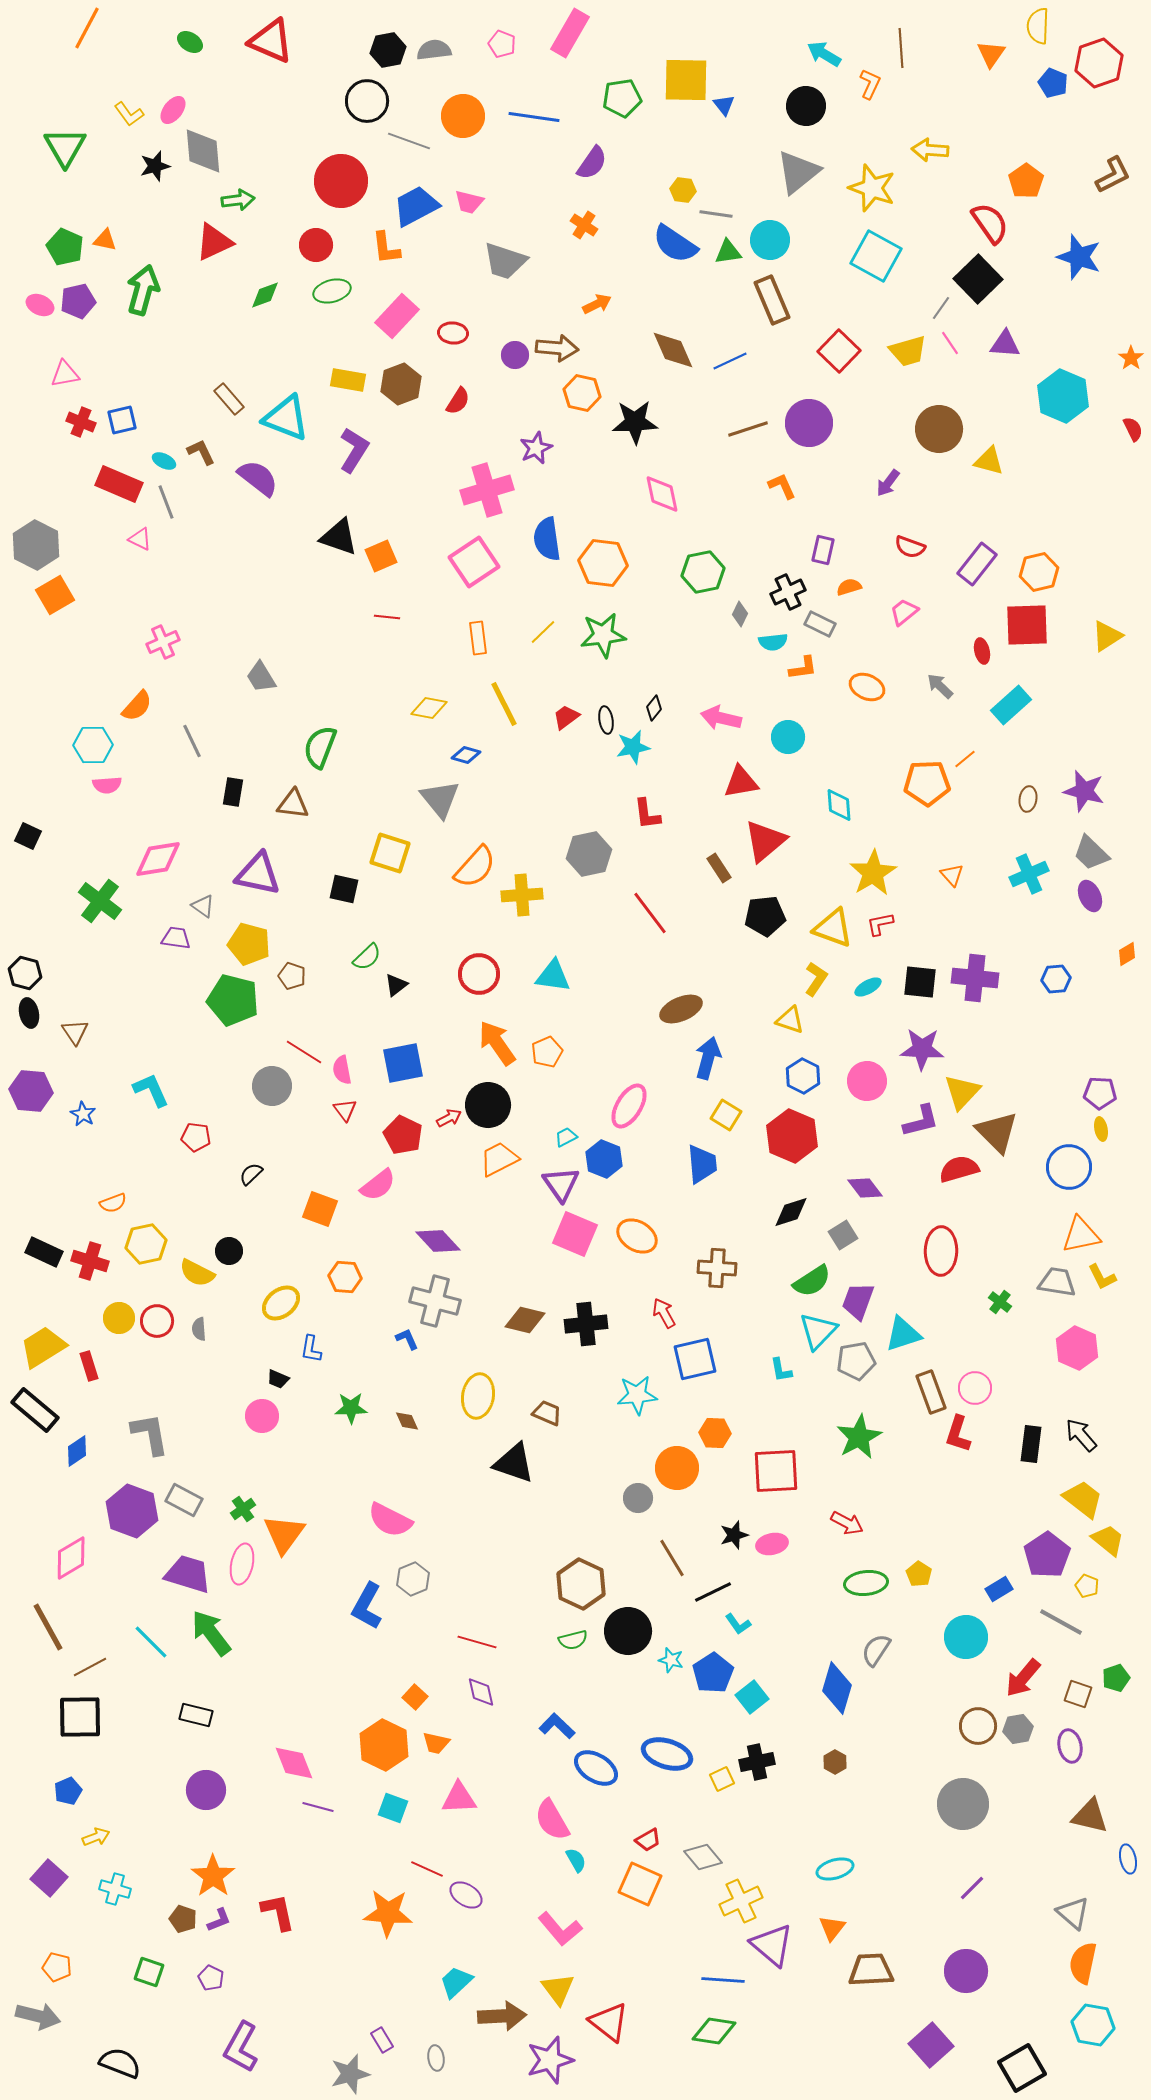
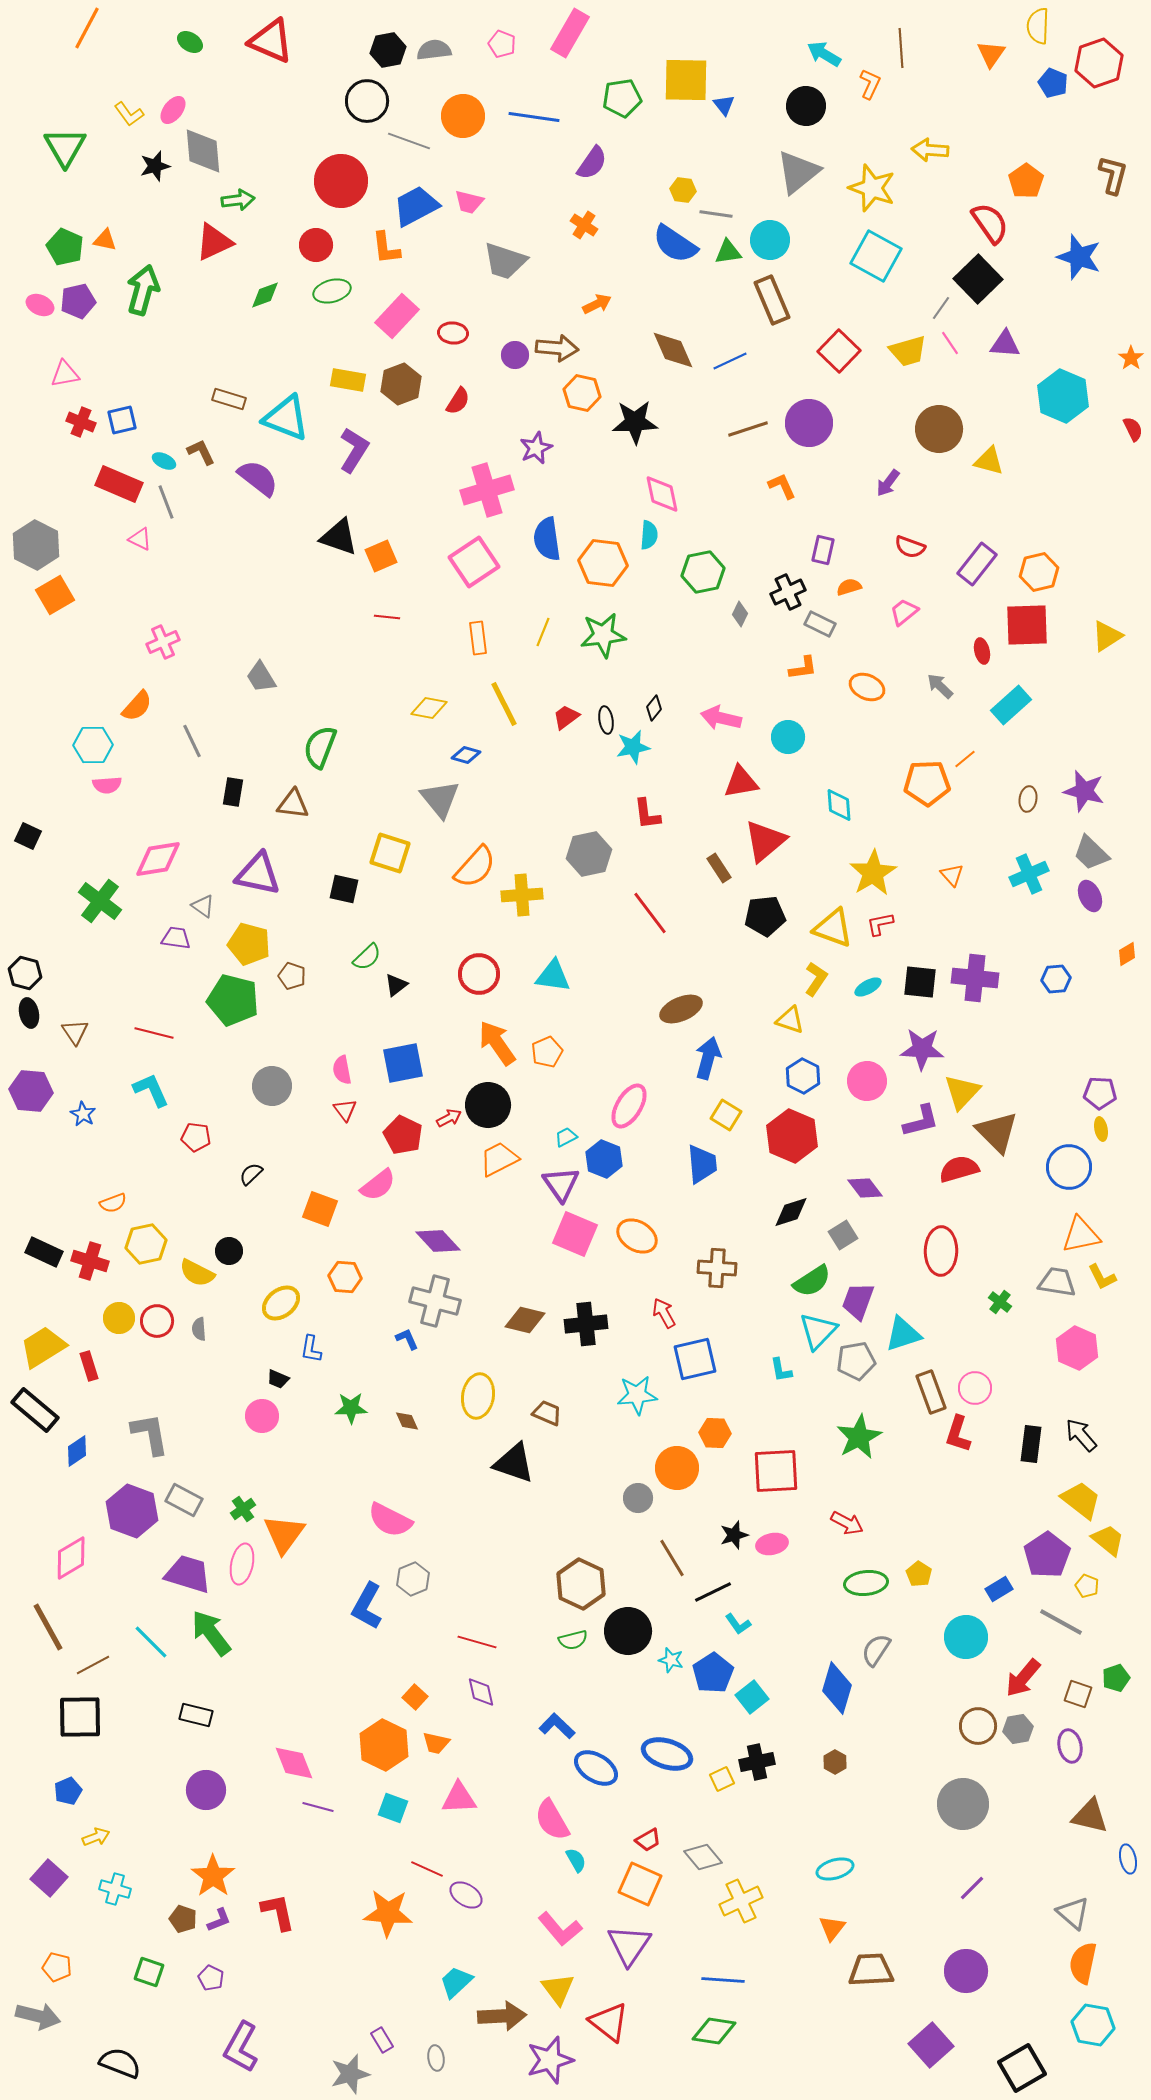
brown L-shape at (1113, 175): rotated 48 degrees counterclockwise
brown rectangle at (229, 399): rotated 32 degrees counterclockwise
yellow line at (543, 632): rotated 24 degrees counterclockwise
cyan semicircle at (773, 642): moved 124 px left, 107 px up; rotated 80 degrees counterclockwise
red line at (304, 1052): moved 150 px left, 19 px up; rotated 18 degrees counterclockwise
yellow trapezoid at (1083, 1499): moved 2 px left, 1 px down
brown line at (90, 1667): moved 3 px right, 2 px up
purple triangle at (772, 1945): moved 143 px left; rotated 24 degrees clockwise
